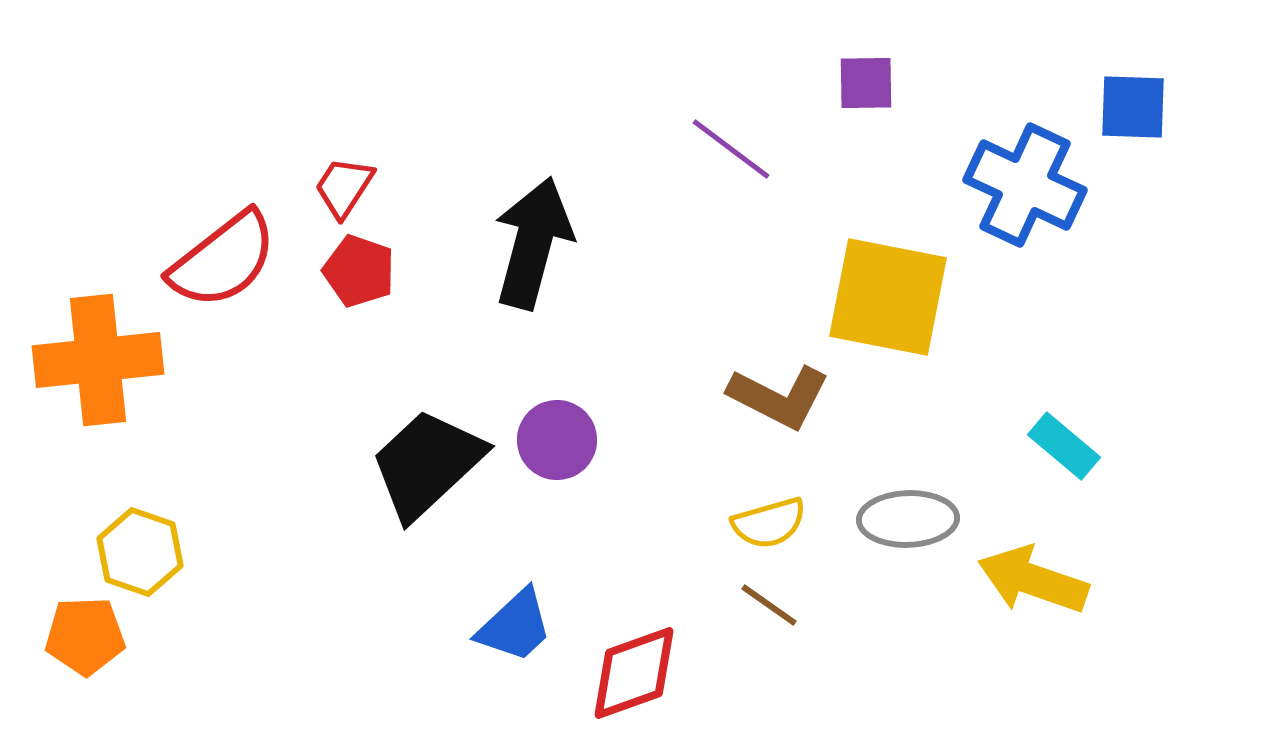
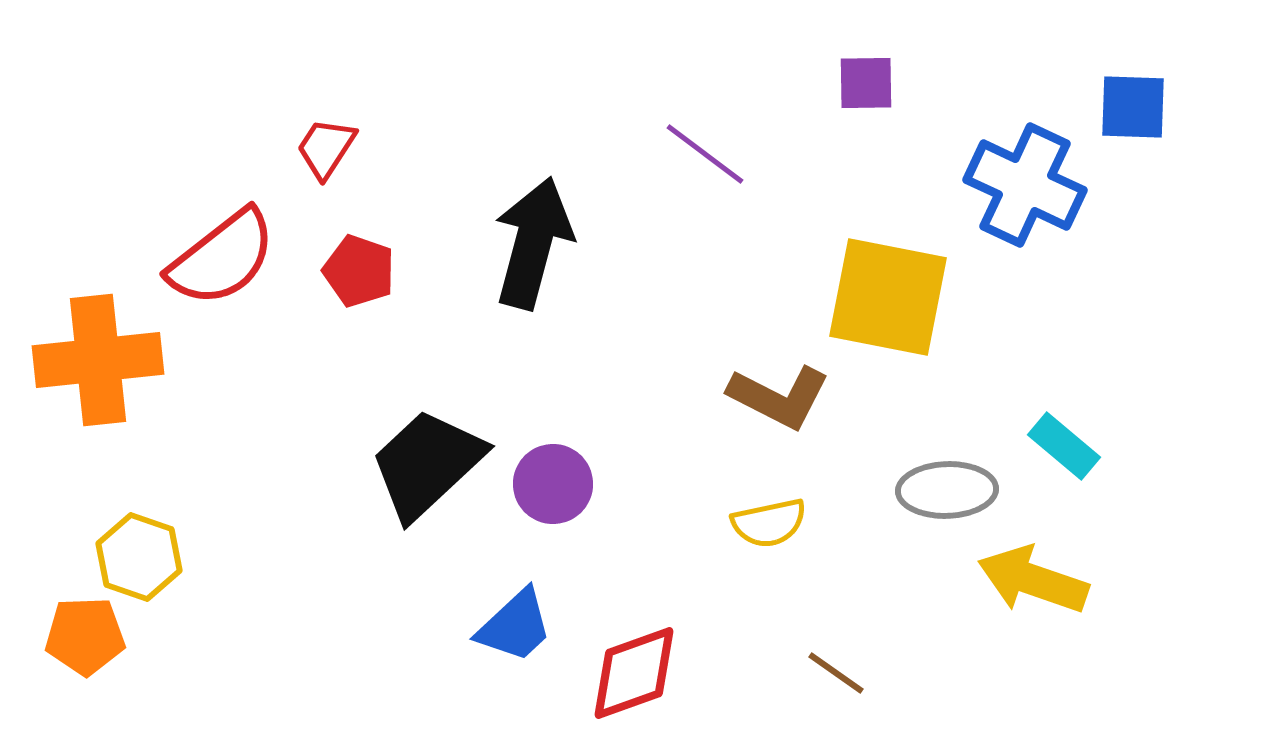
purple line: moved 26 px left, 5 px down
red trapezoid: moved 18 px left, 39 px up
red semicircle: moved 1 px left, 2 px up
purple circle: moved 4 px left, 44 px down
gray ellipse: moved 39 px right, 29 px up
yellow semicircle: rotated 4 degrees clockwise
yellow hexagon: moved 1 px left, 5 px down
brown line: moved 67 px right, 68 px down
